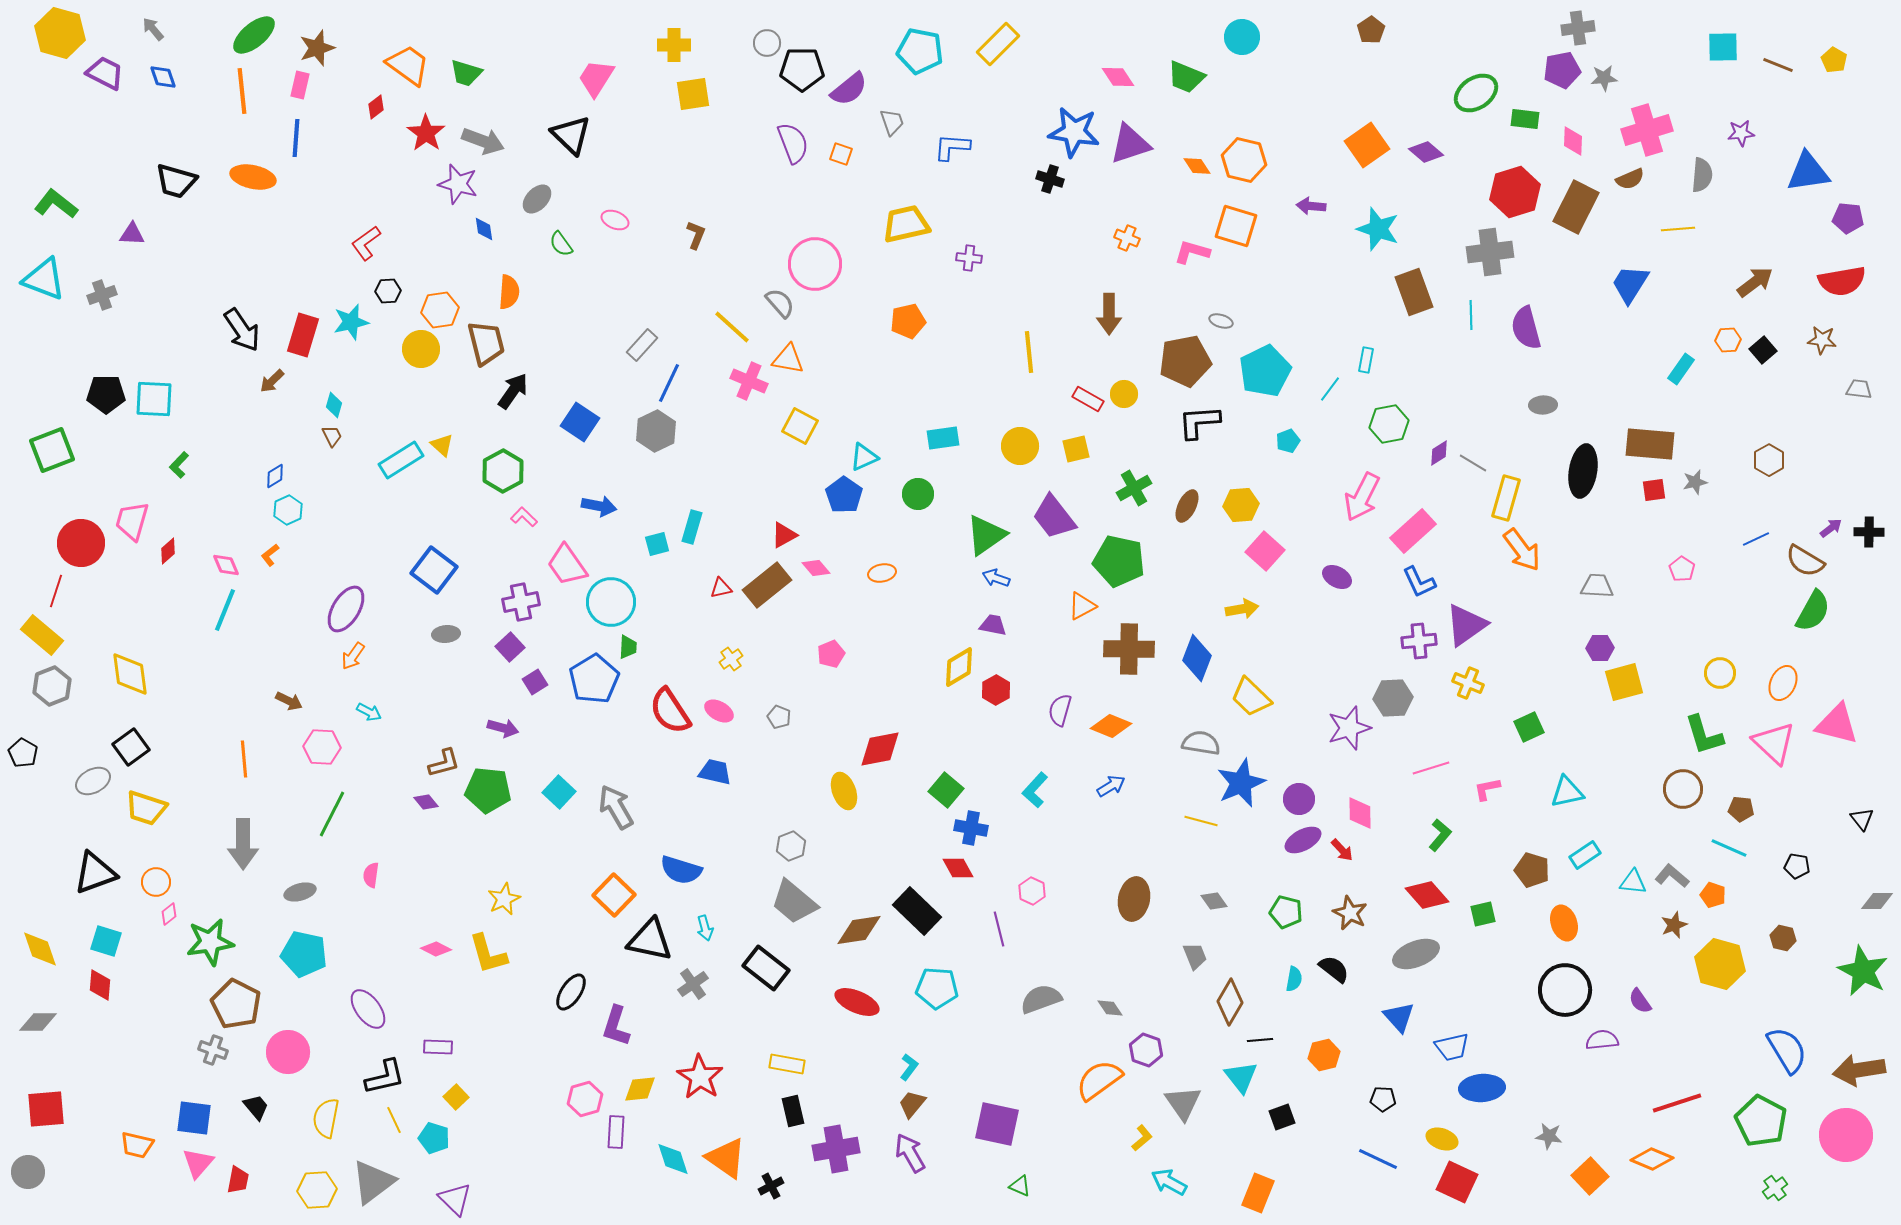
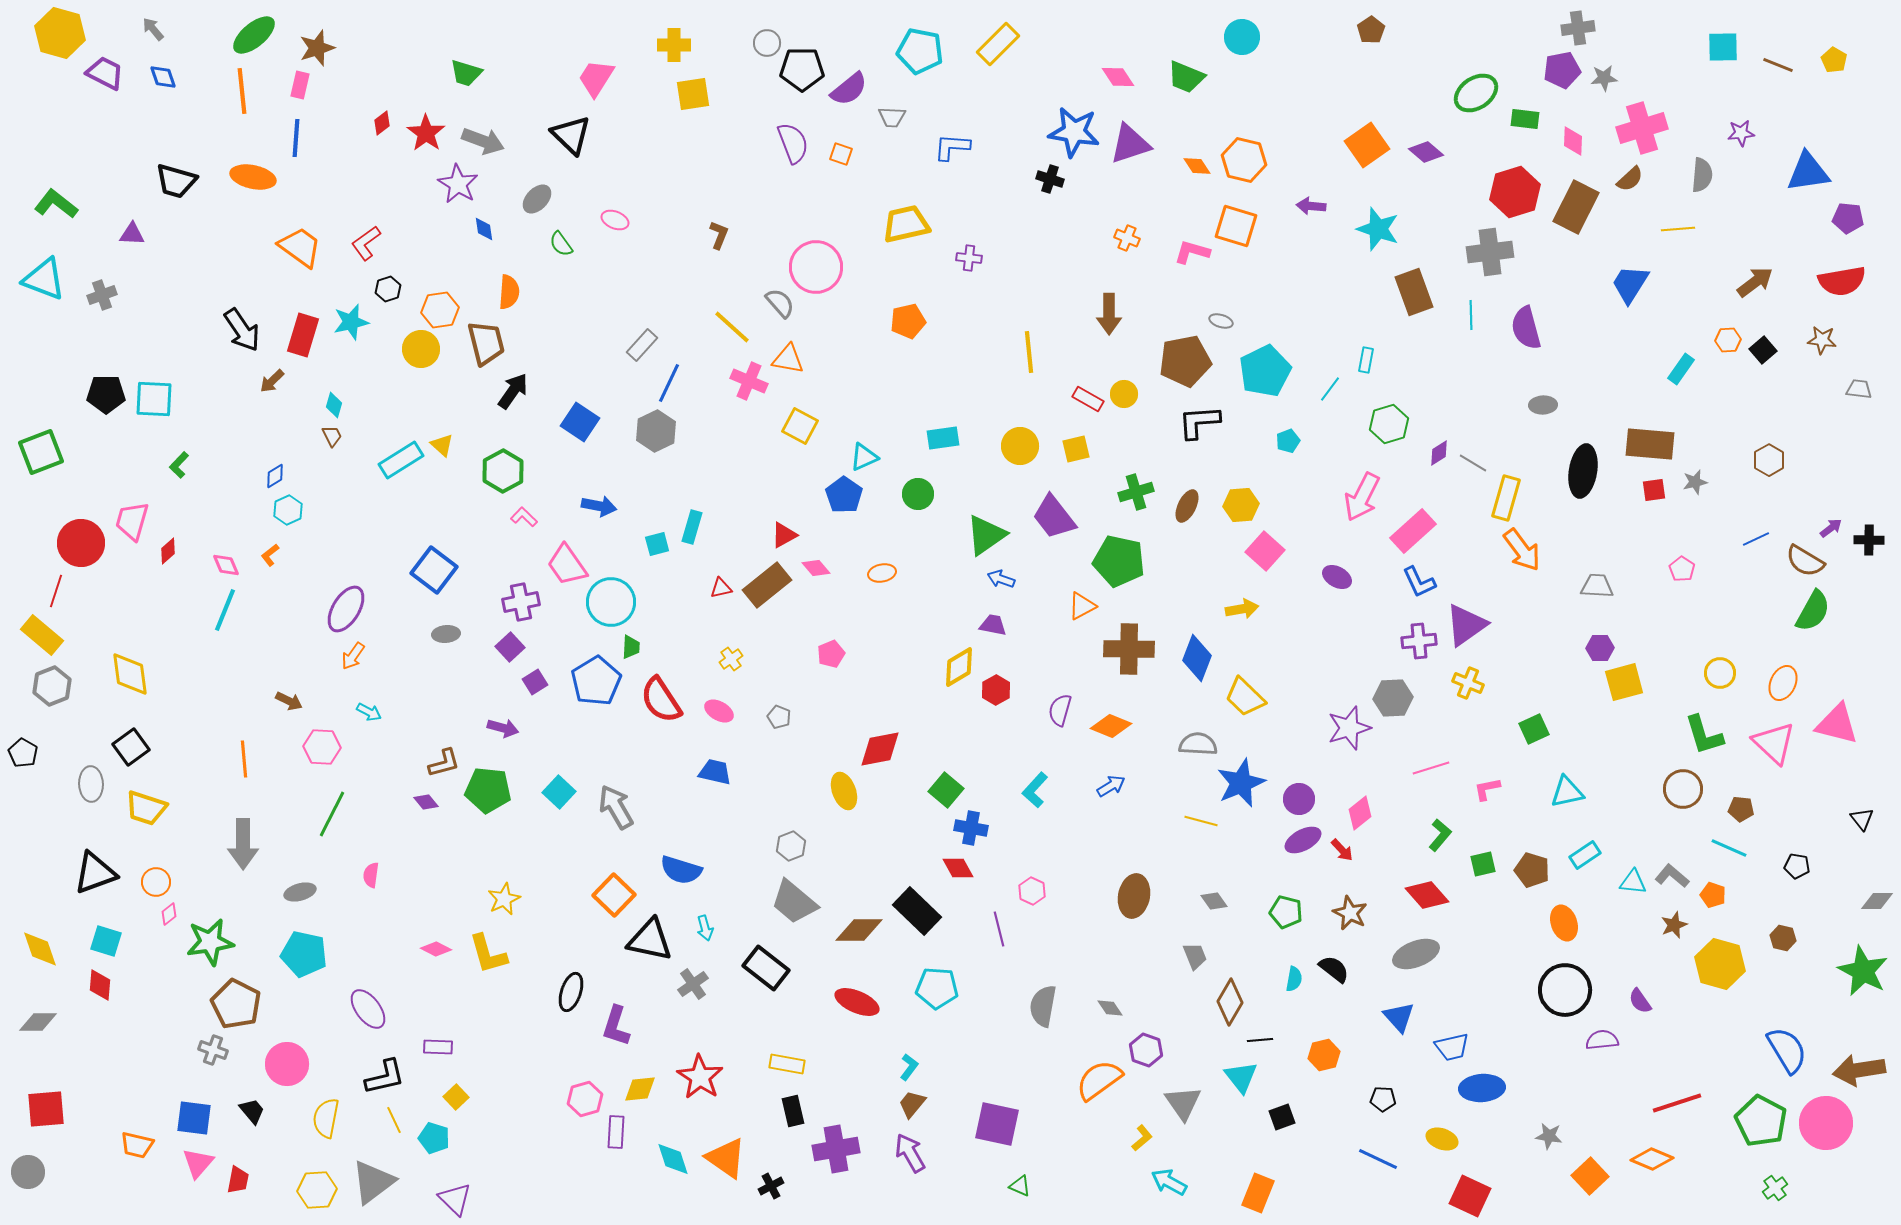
orange trapezoid at (408, 65): moved 108 px left, 182 px down
red diamond at (376, 107): moved 6 px right, 16 px down
gray trapezoid at (892, 122): moved 5 px up; rotated 112 degrees clockwise
pink cross at (1647, 130): moved 5 px left, 2 px up
brown semicircle at (1630, 179): rotated 20 degrees counterclockwise
purple star at (458, 184): rotated 15 degrees clockwise
brown L-shape at (696, 235): moved 23 px right
pink circle at (815, 264): moved 1 px right, 3 px down
black hexagon at (388, 291): moved 2 px up; rotated 15 degrees counterclockwise
green hexagon at (1389, 424): rotated 6 degrees counterclockwise
green square at (52, 450): moved 11 px left, 2 px down
green cross at (1134, 488): moved 2 px right, 4 px down; rotated 12 degrees clockwise
black cross at (1869, 532): moved 8 px down
blue arrow at (996, 578): moved 5 px right, 1 px down
green trapezoid at (628, 647): moved 3 px right
blue pentagon at (594, 679): moved 2 px right, 2 px down
yellow trapezoid at (1251, 697): moved 6 px left
red semicircle at (670, 711): moved 9 px left, 11 px up
green square at (1529, 727): moved 5 px right, 2 px down
gray semicircle at (1201, 743): moved 3 px left, 1 px down; rotated 6 degrees counterclockwise
gray ellipse at (93, 781): moved 2 px left, 3 px down; rotated 64 degrees counterclockwise
pink diamond at (1360, 813): rotated 52 degrees clockwise
brown ellipse at (1134, 899): moved 3 px up
green square at (1483, 914): moved 50 px up
brown diamond at (859, 930): rotated 9 degrees clockwise
black ellipse at (571, 992): rotated 15 degrees counterclockwise
gray semicircle at (1041, 999): moved 2 px right, 7 px down; rotated 60 degrees counterclockwise
pink circle at (288, 1052): moved 1 px left, 12 px down
black trapezoid at (256, 1107): moved 4 px left, 4 px down
pink circle at (1846, 1135): moved 20 px left, 12 px up
red square at (1457, 1182): moved 13 px right, 14 px down
